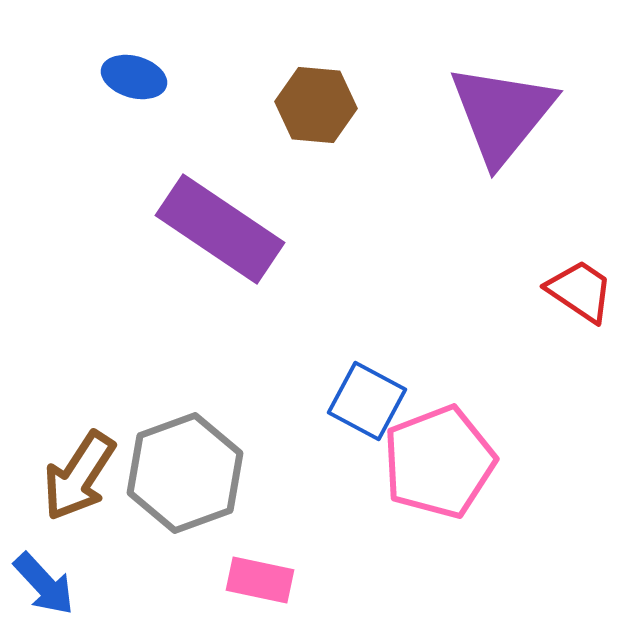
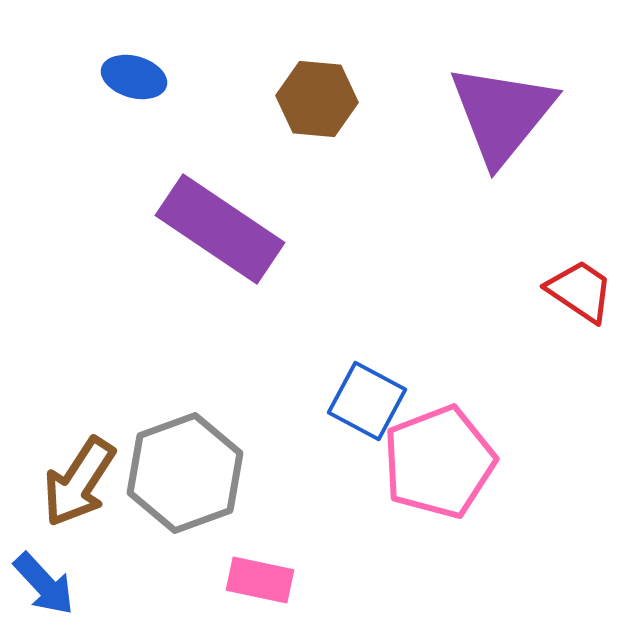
brown hexagon: moved 1 px right, 6 px up
brown arrow: moved 6 px down
